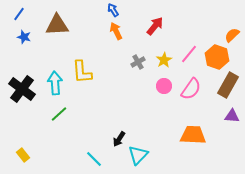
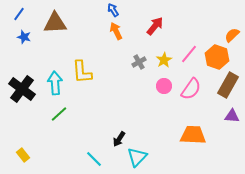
brown triangle: moved 2 px left, 2 px up
gray cross: moved 1 px right
cyan triangle: moved 1 px left, 2 px down
